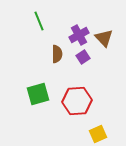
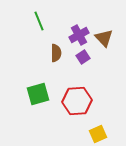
brown semicircle: moved 1 px left, 1 px up
